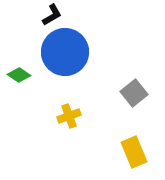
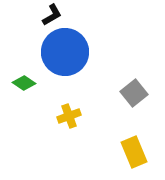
green diamond: moved 5 px right, 8 px down
